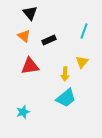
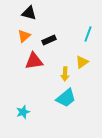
black triangle: moved 1 px left; rotated 35 degrees counterclockwise
cyan line: moved 4 px right, 3 px down
orange triangle: rotated 40 degrees clockwise
yellow triangle: rotated 16 degrees clockwise
red triangle: moved 4 px right, 5 px up
